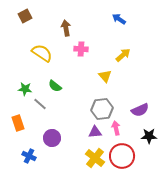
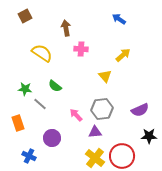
pink arrow: moved 40 px left, 13 px up; rotated 32 degrees counterclockwise
